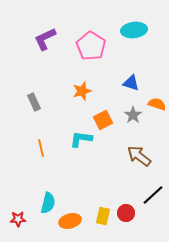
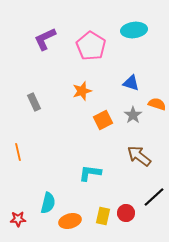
cyan L-shape: moved 9 px right, 34 px down
orange line: moved 23 px left, 4 px down
black line: moved 1 px right, 2 px down
